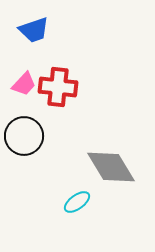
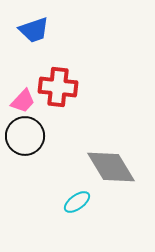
pink trapezoid: moved 1 px left, 17 px down
black circle: moved 1 px right
